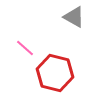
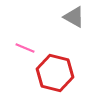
pink line: rotated 18 degrees counterclockwise
